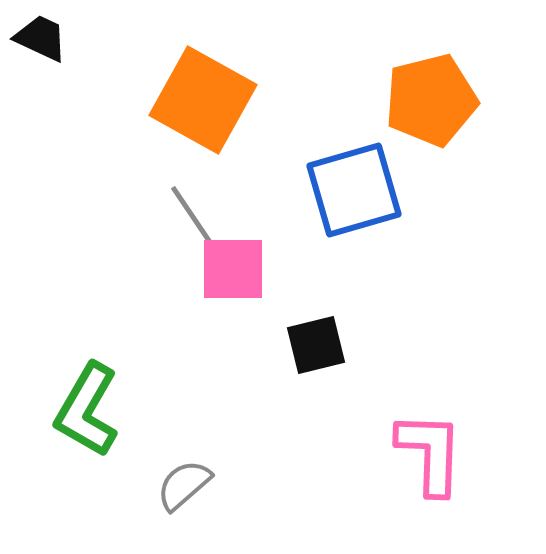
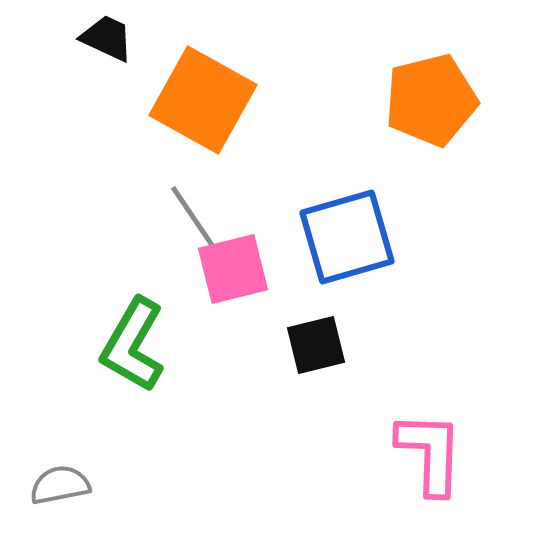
black trapezoid: moved 66 px right
blue square: moved 7 px left, 47 px down
pink square: rotated 14 degrees counterclockwise
green L-shape: moved 46 px right, 65 px up
gray semicircle: moved 124 px left; rotated 30 degrees clockwise
